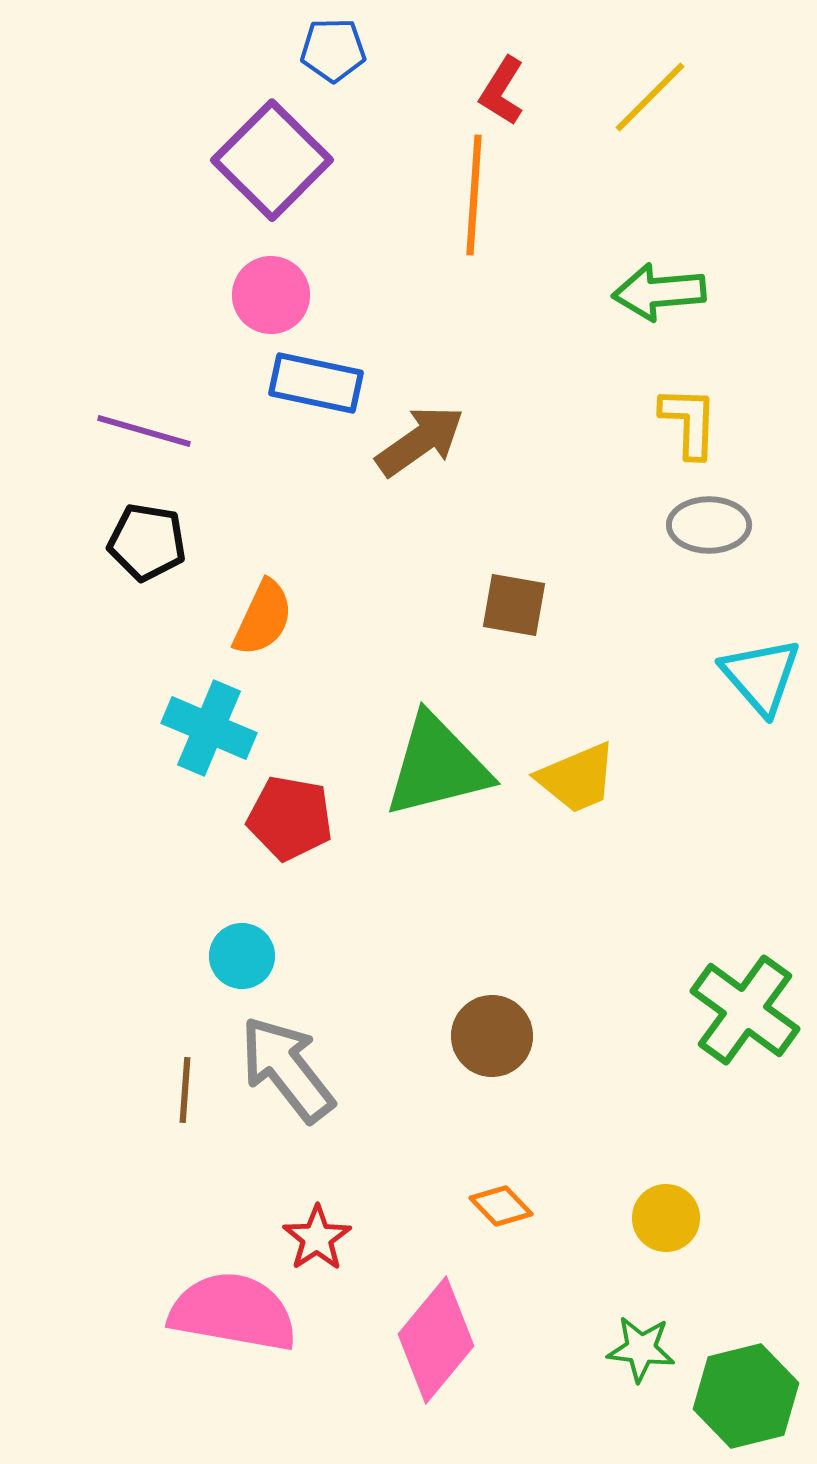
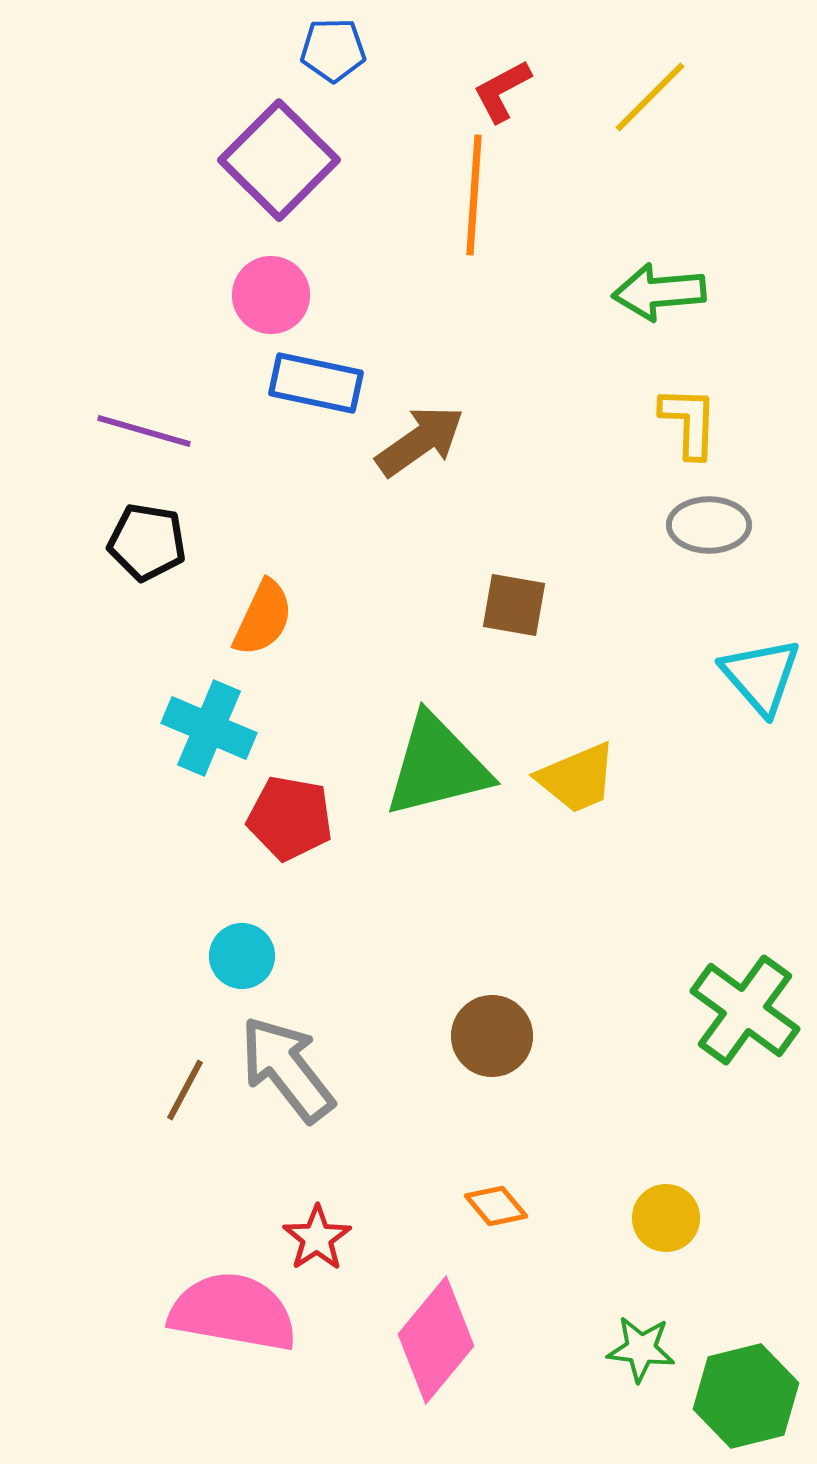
red L-shape: rotated 30 degrees clockwise
purple square: moved 7 px right
brown line: rotated 24 degrees clockwise
orange diamond: moved 5 px left; rotated 4 degrees clockwise
